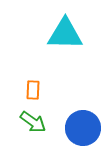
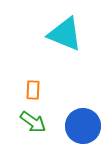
cyan triangle: rotated 21 degrees clockwise
blue circle: moved 2 px up
